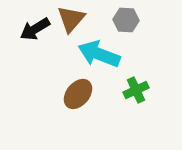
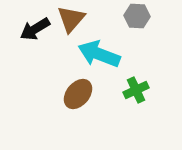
gray hexagon: moved 11 px right, 4 px up
